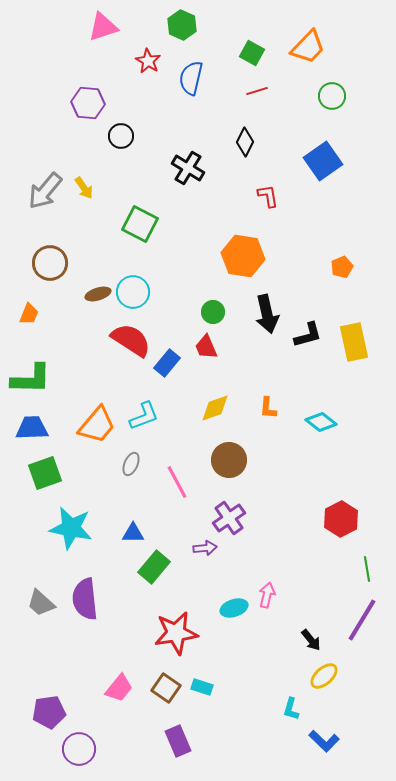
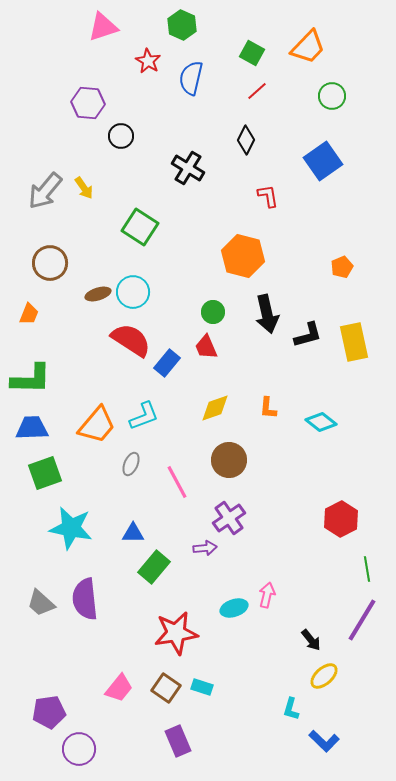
red line at (257, 91): rotated 25 degrees counterclockwise
black diamond at (245, 142): moved 1 px right, 2 px up
green square at (140, 224): moved 3 px down; rotated 6 degrees clockwise
orange hexagon at (243, 256): rotated 6 degrees clockwise
